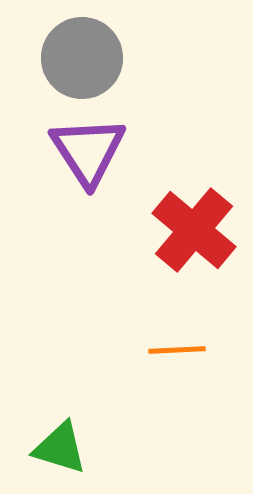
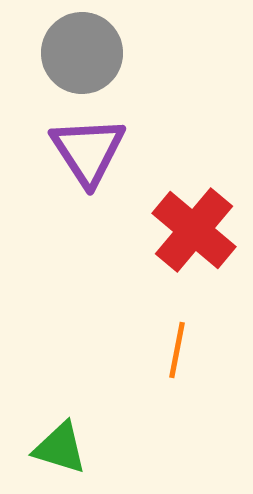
gray circle: moved 5 px up
orange line: rotated 76 degrees counterclockwise
